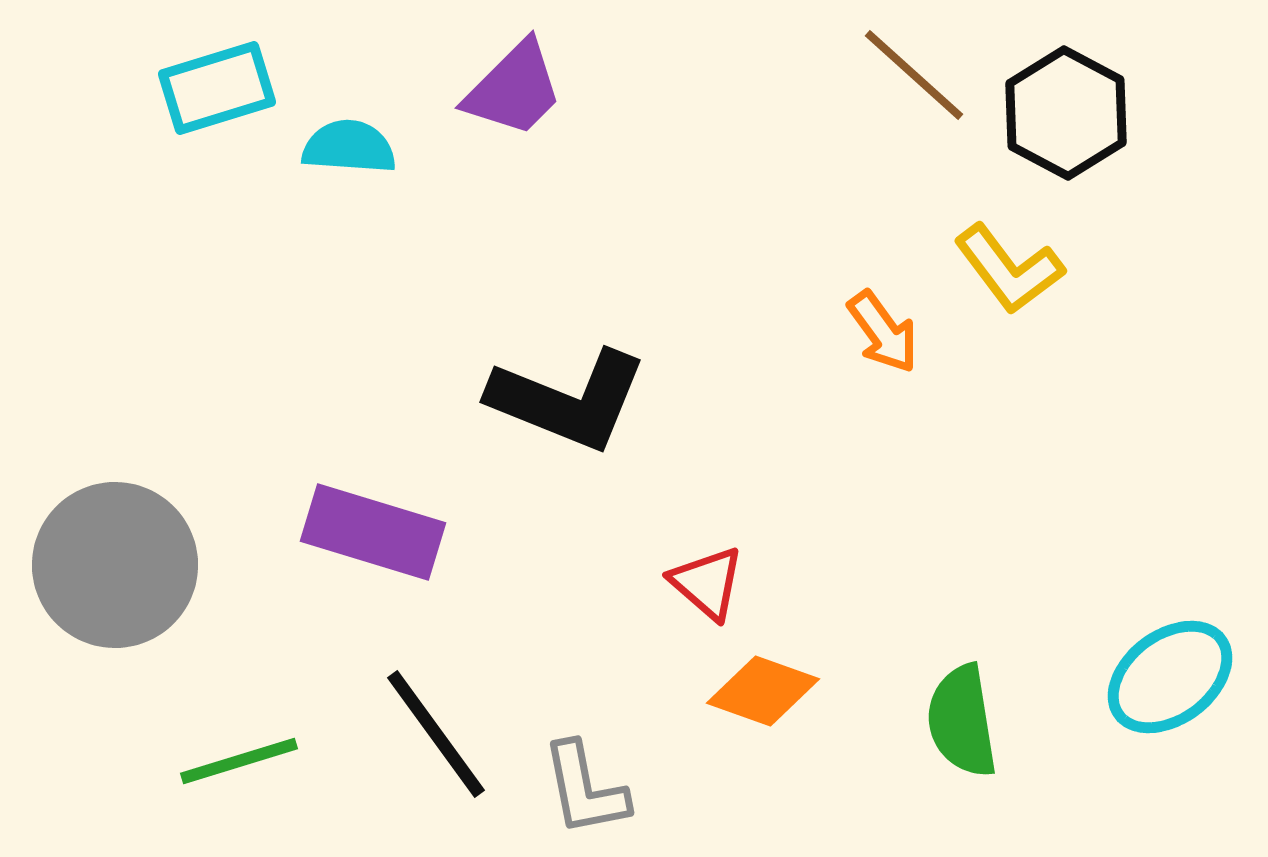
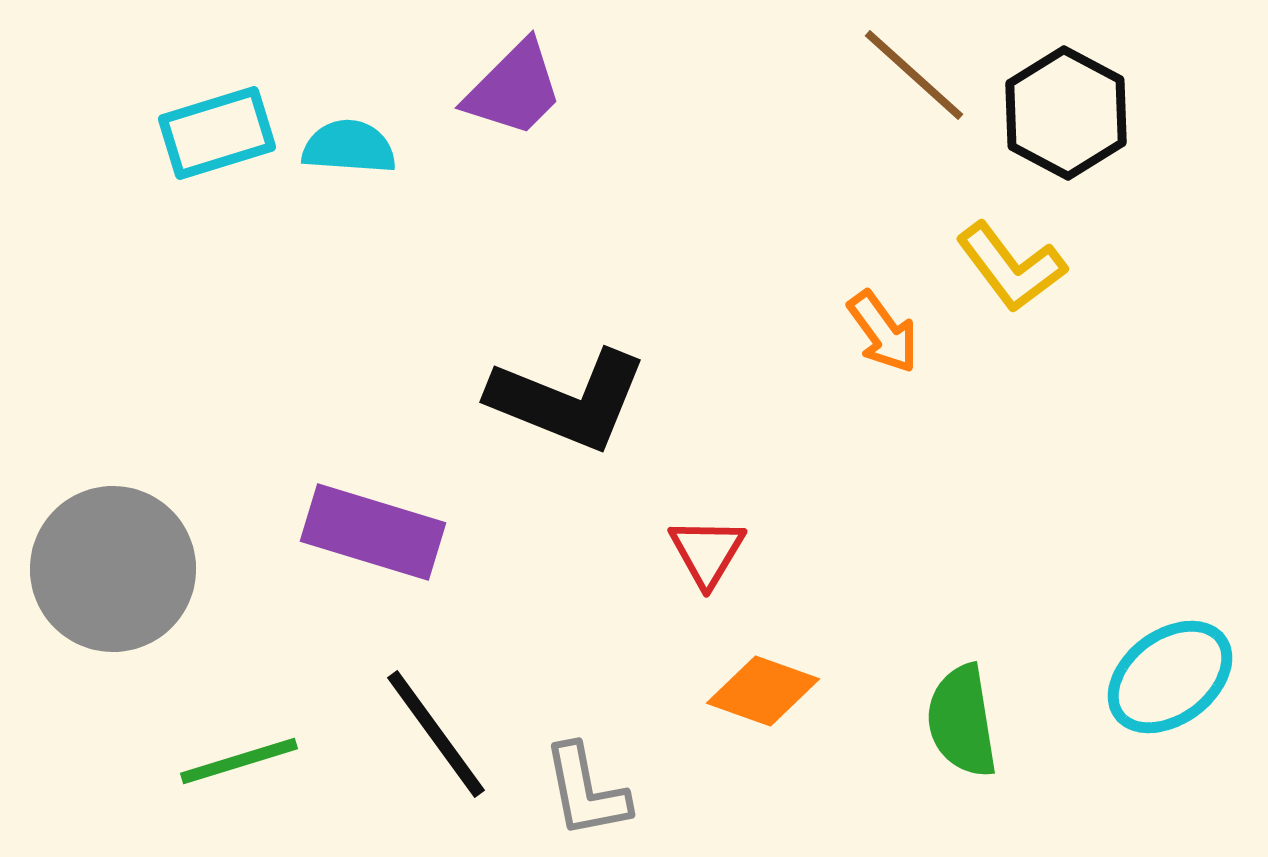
cyan rectangle: moved 45 px down
yellow L-shape: moved 2 px right, 2 px up
gray circle: moved 2 px left, 4 px down
red triangle: moved 31 px up; rotated 20 degrees clockwise
gray L-shape: moved 1 px right, 2 px down
